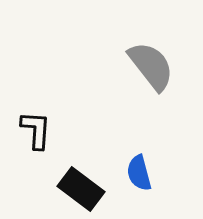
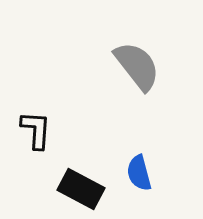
gray semicircle: moved 14 px left
black rectangle: rotated 9 degrees counterclockwise
